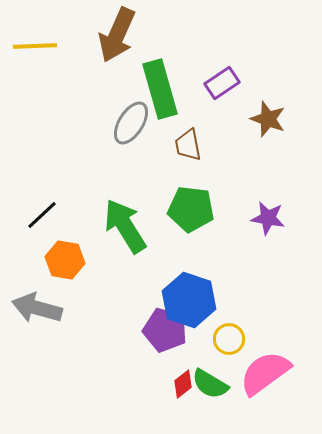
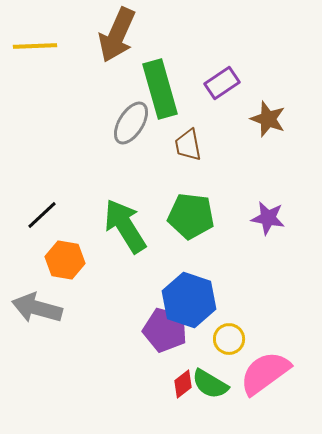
green pentagon: moved 7 px down
